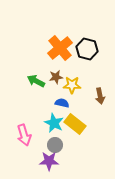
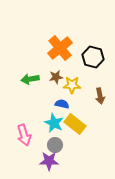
black hexagon: moved 6 px right, 8 px down
green arrow: moved 6 px left, 2 px up; rotated 36 degrees counterclockwise
blue semicircle: moved 1 px down
